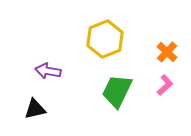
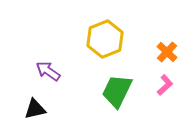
purple arrow: rotated 25 degrees clockwise
